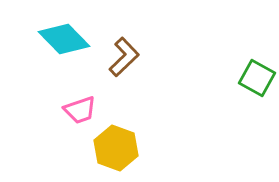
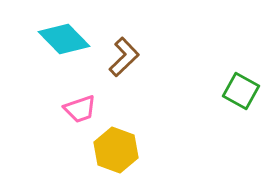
green square: moved 16 px left, 13 px down
pink trapezoid: moved 1 px up
yellow hexagon: moved 2 px down
